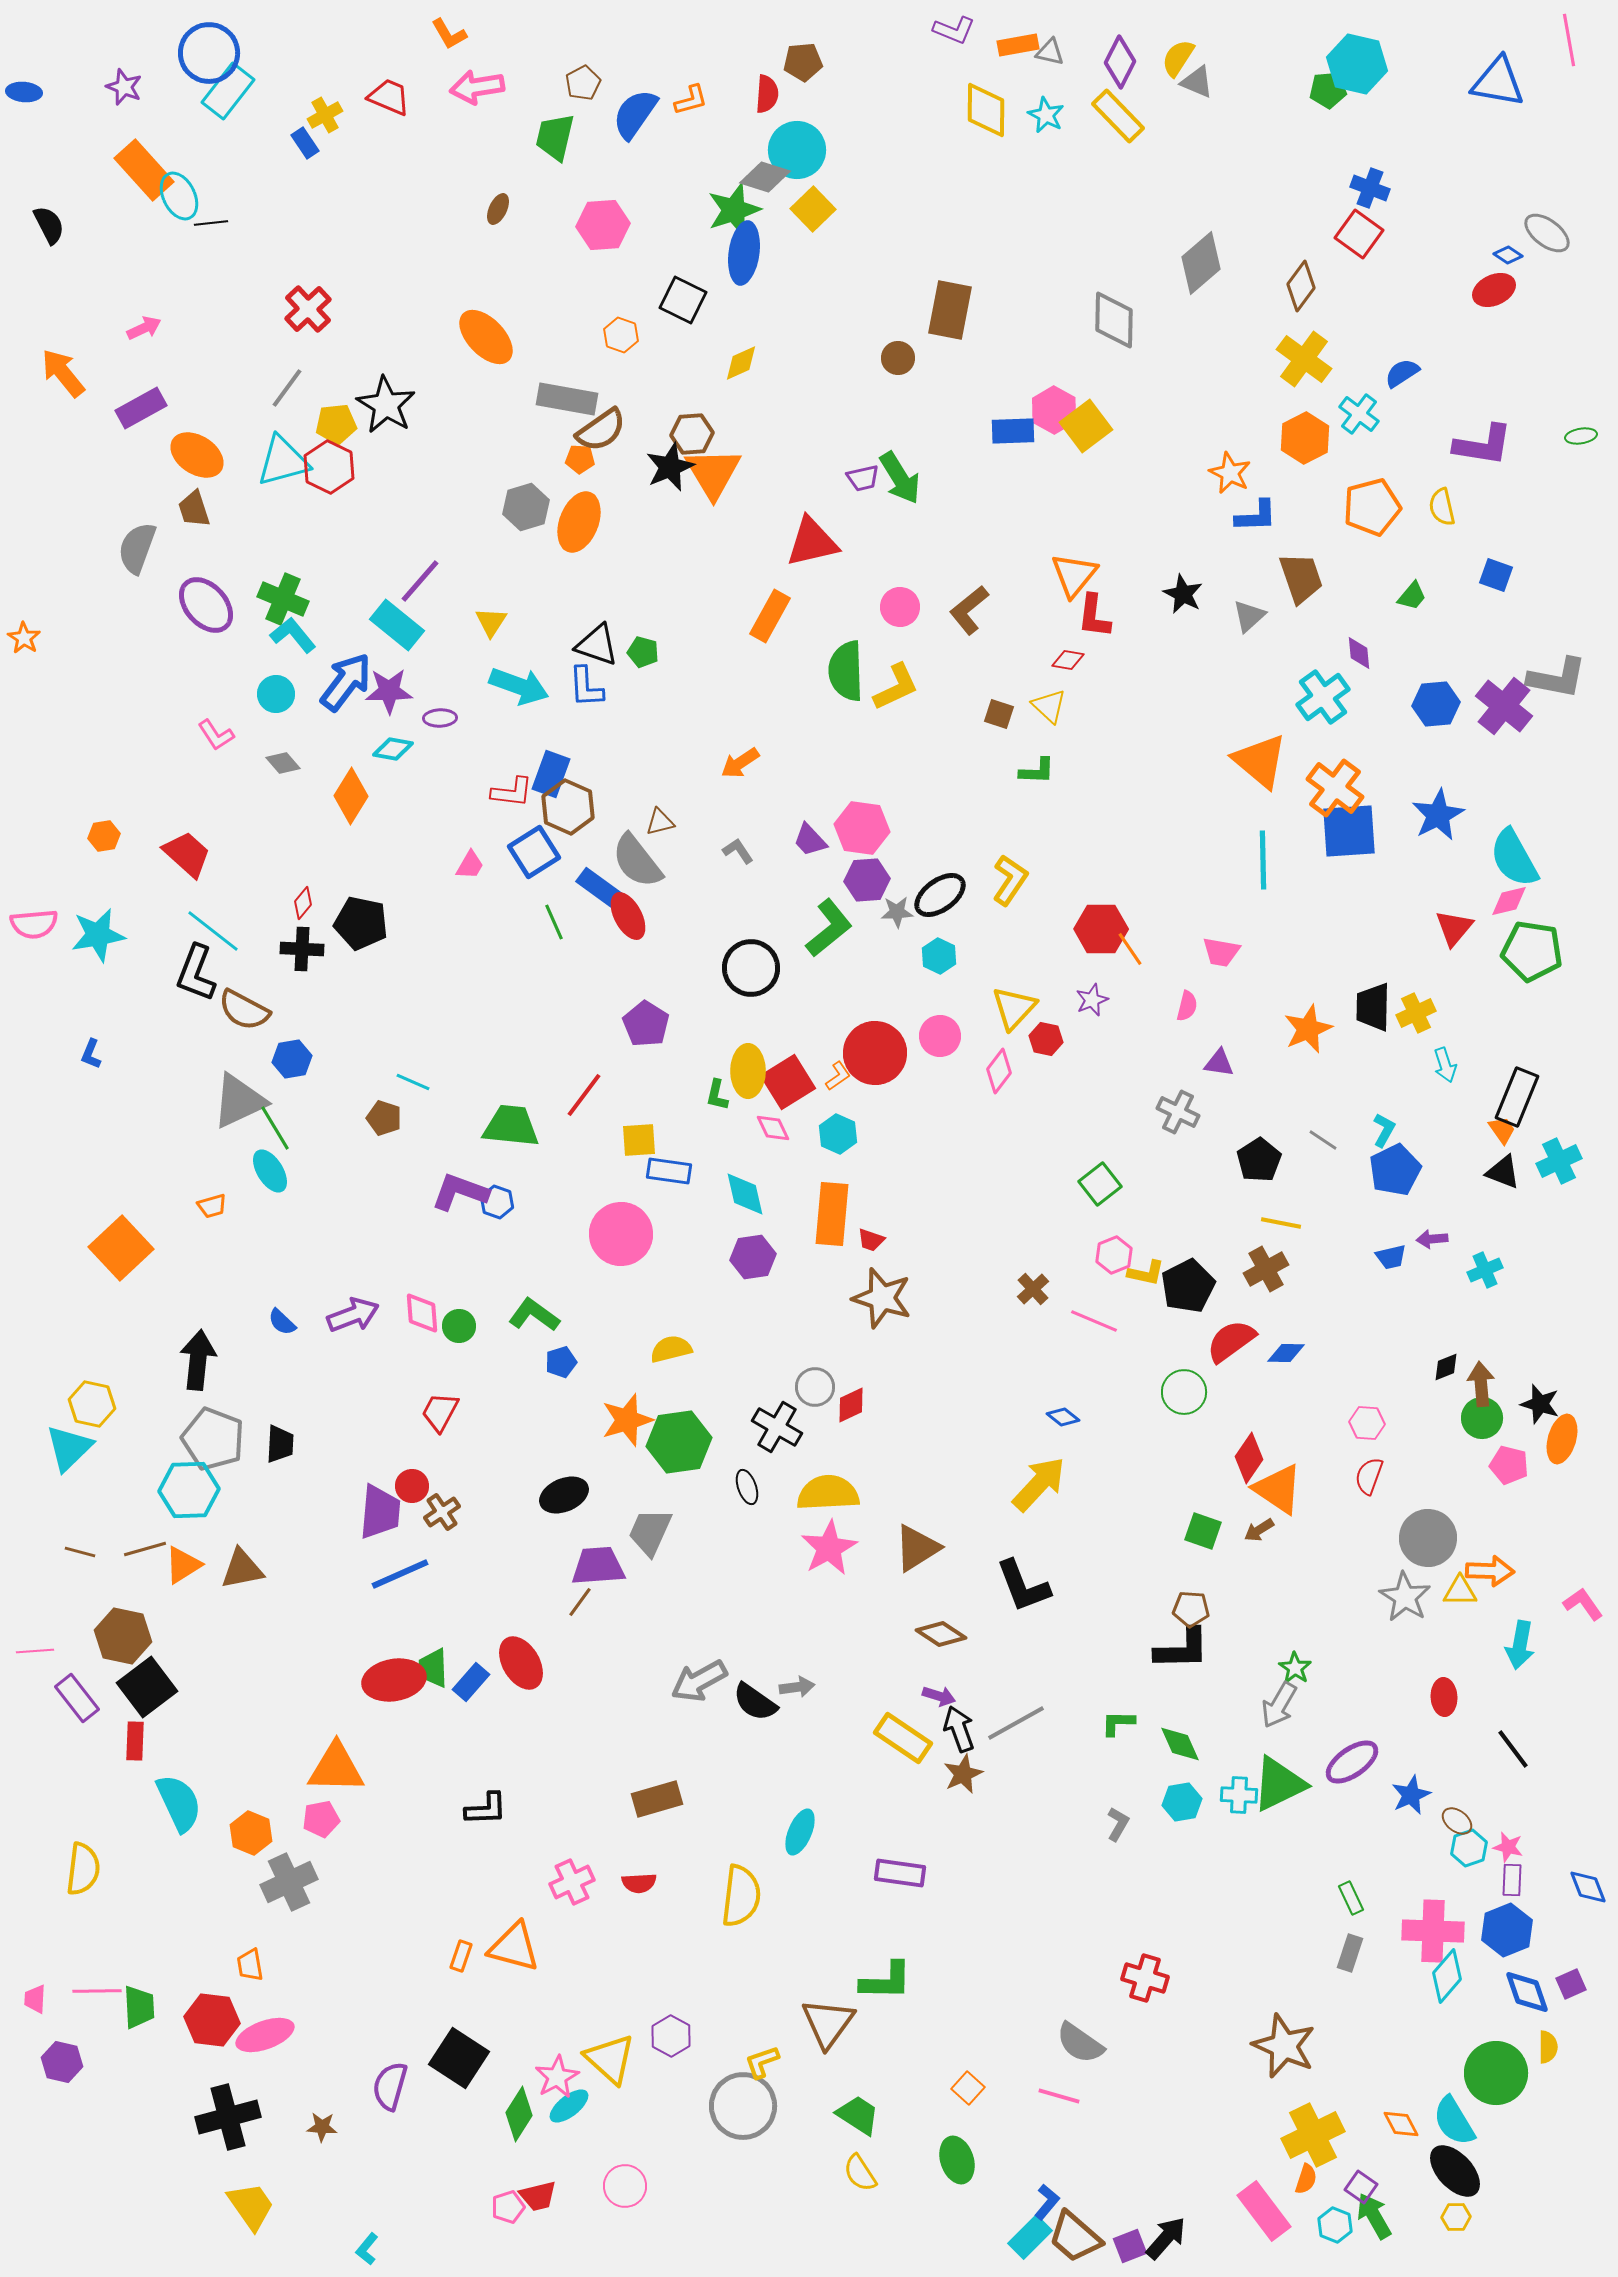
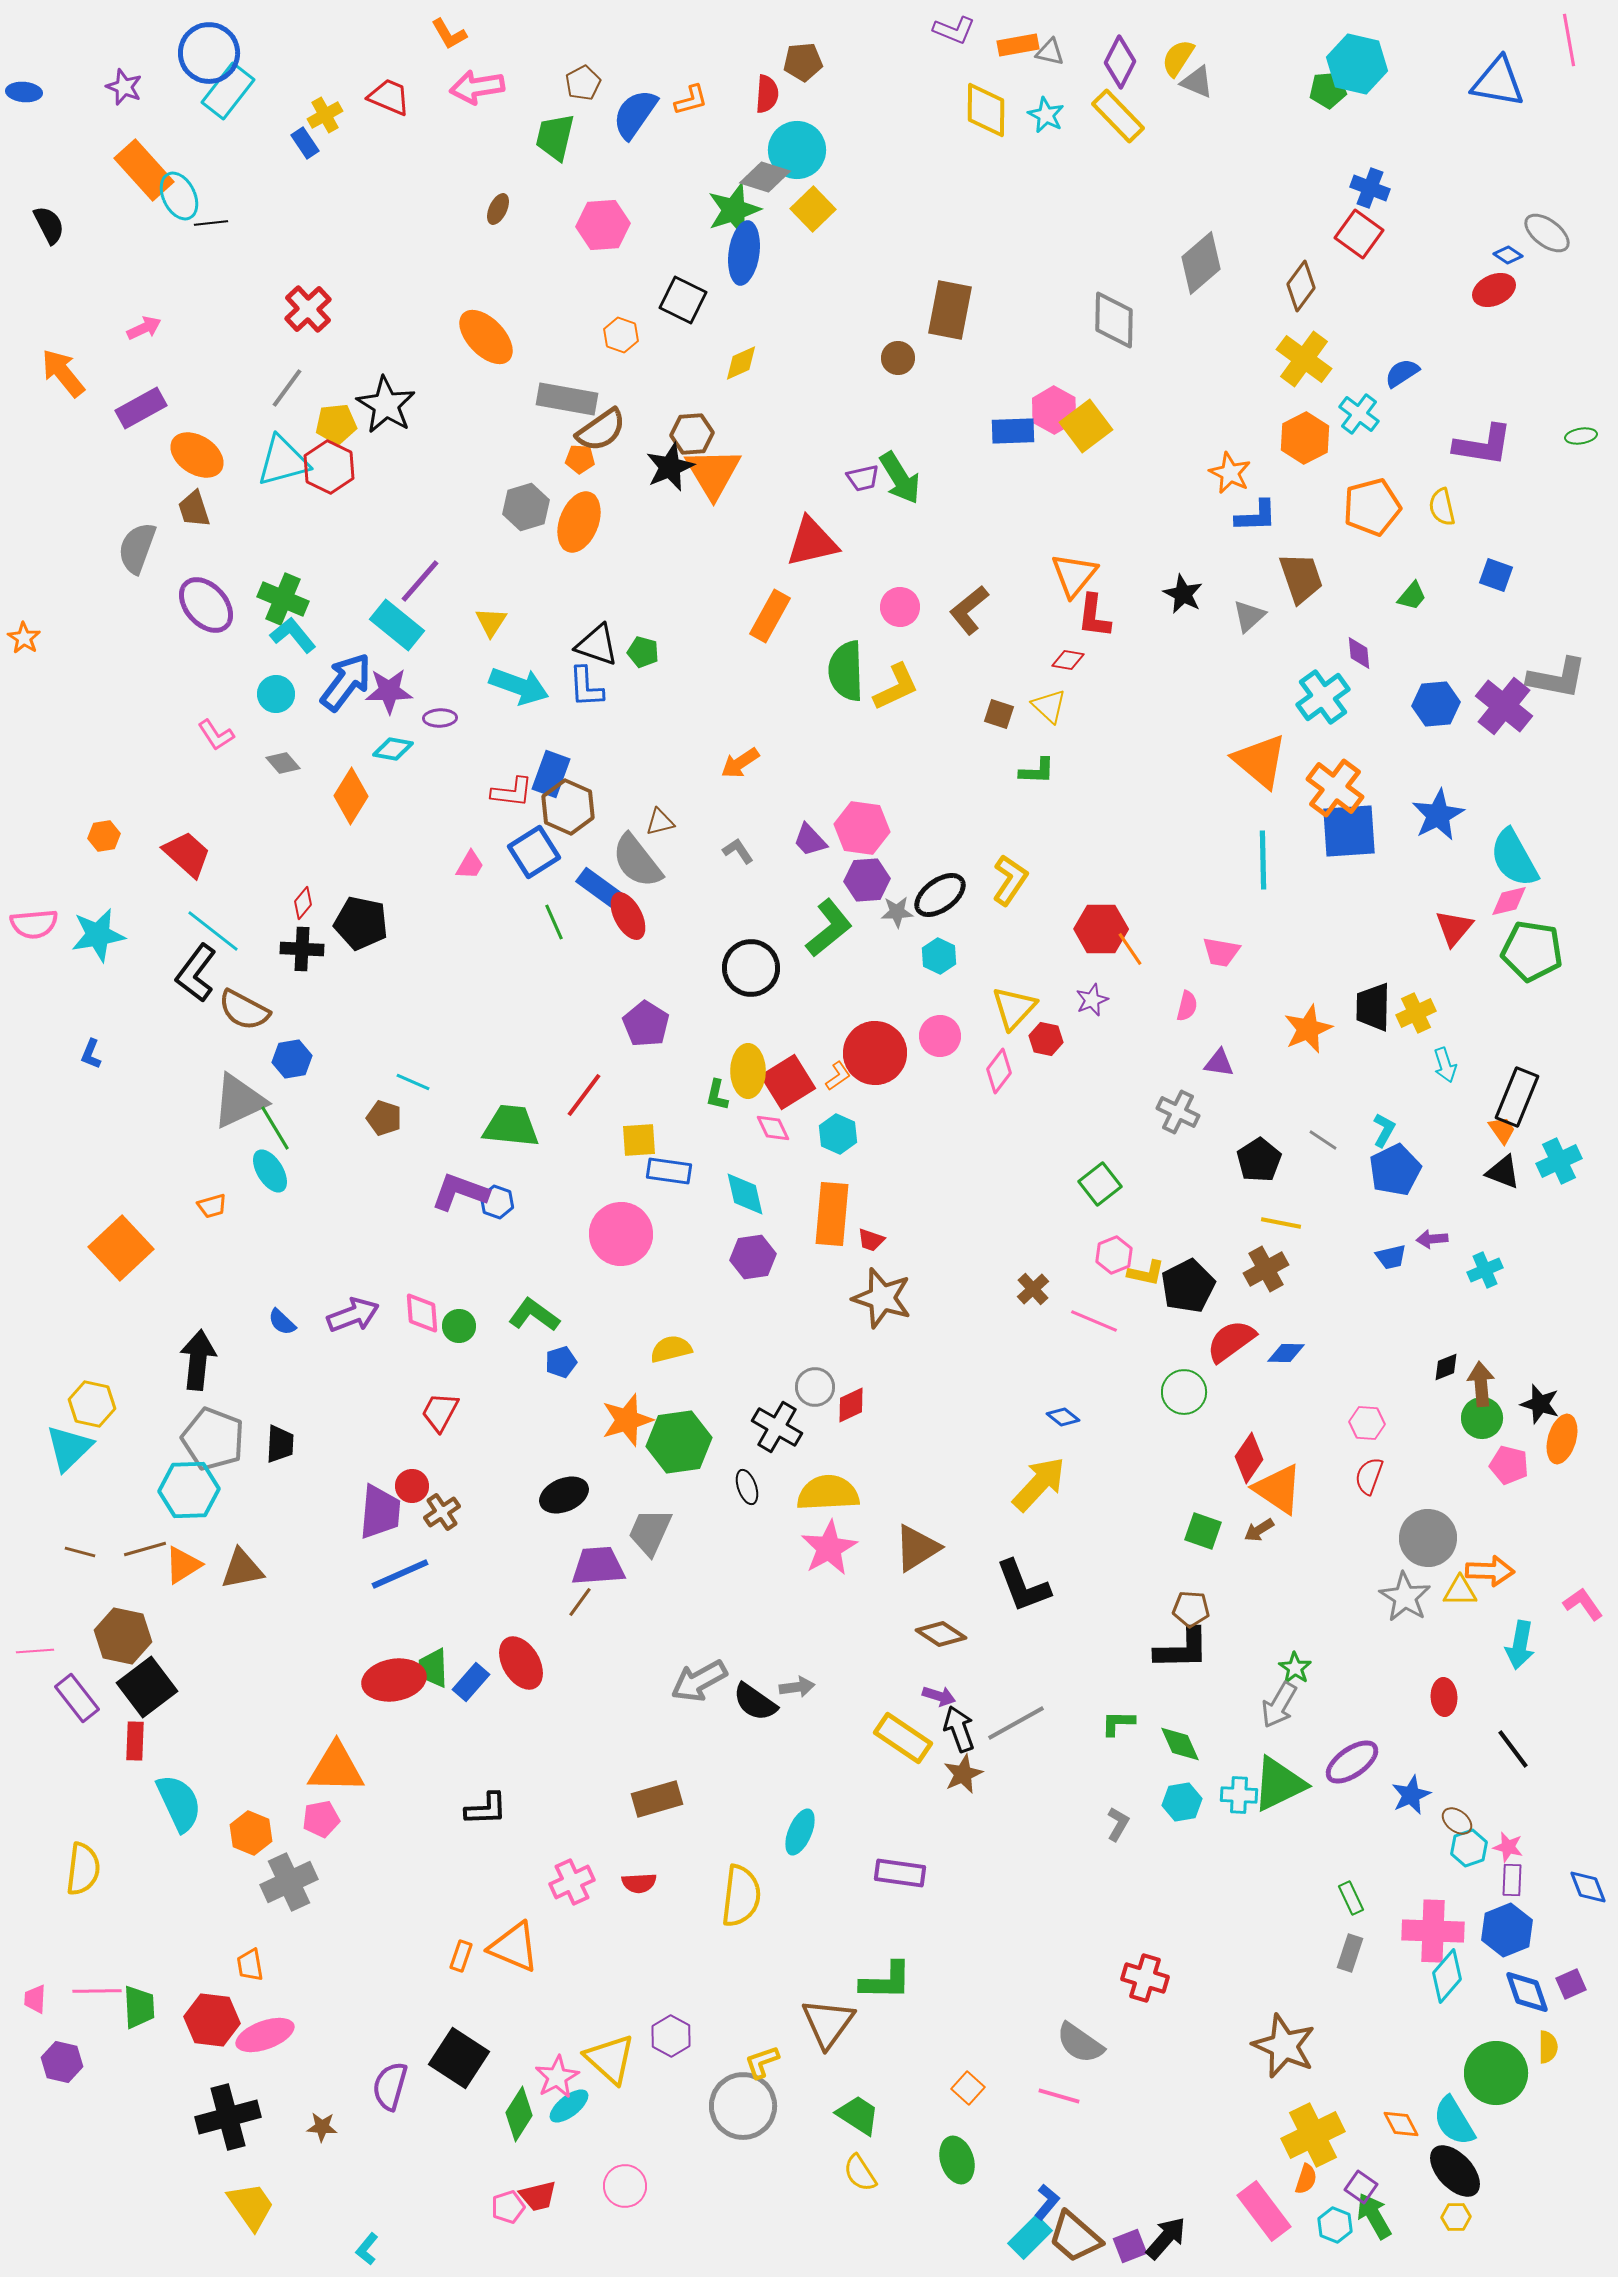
black L-shape at (196, 973): rotated 16 degrees clockwise
orange triangle at (514, 1947): rotated 8 degrees clockwise
